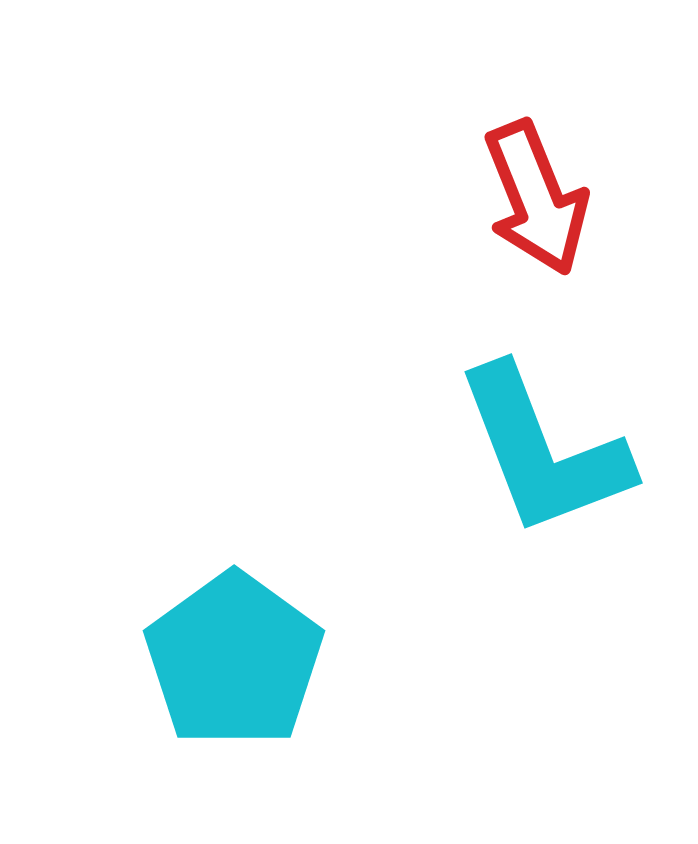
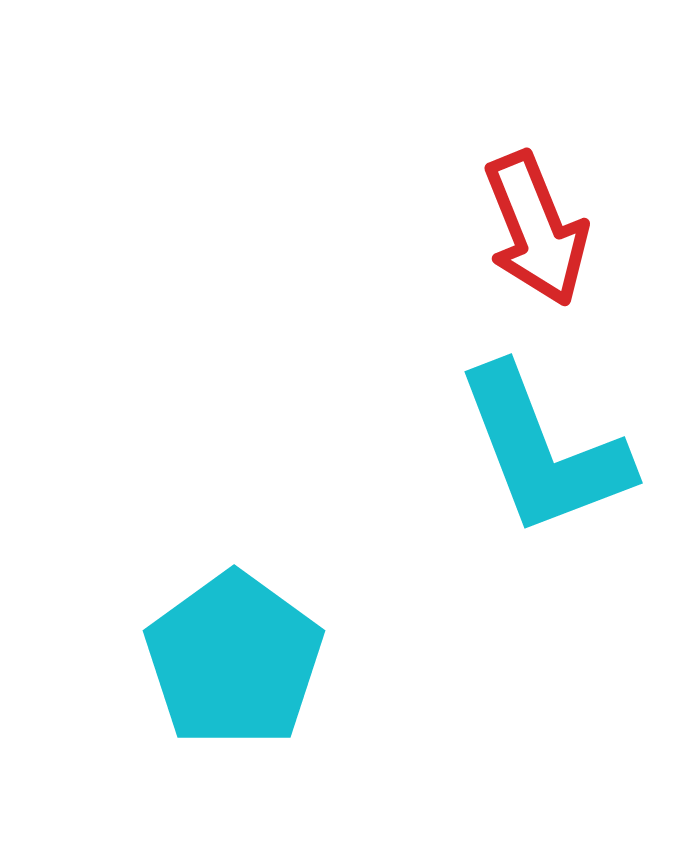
red arrow: moved 31 px down
